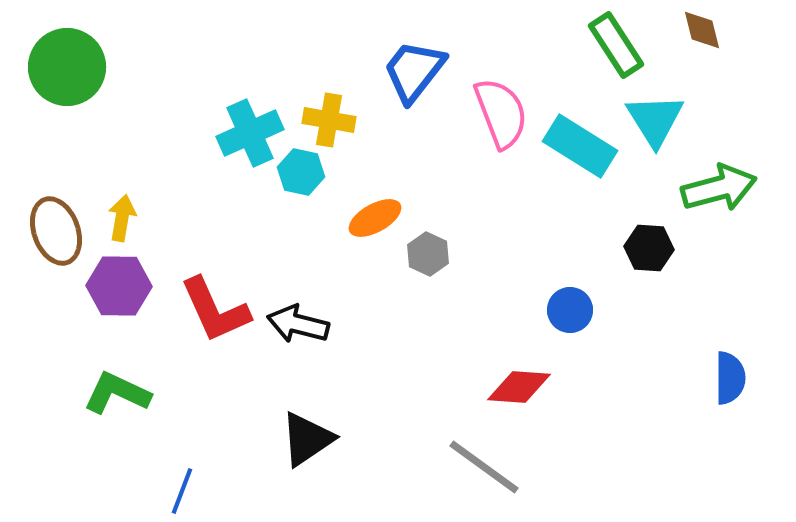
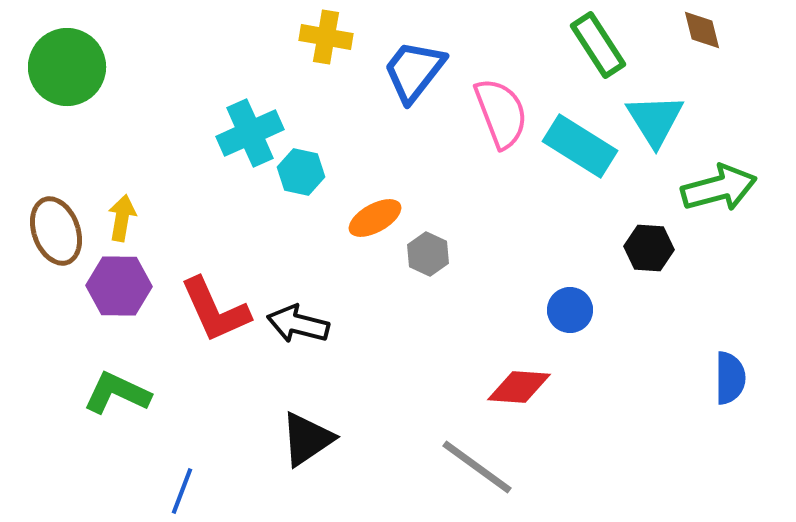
green rectangle: moved 18 px left
yellow cross: moved 3 px left, 83 px up
gray line: moved 7 px left
